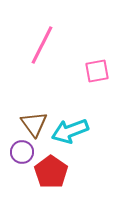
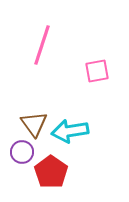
pink line: rotated 9 degrees counterclockwise
cyan arrow: rotated 12 degrees clockwise
